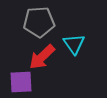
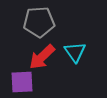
cyan triangle: moved 1 px right, 8 px down
purple square: moved 1 px right
